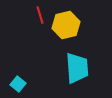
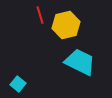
cyan trapezoid: moved 3 px right, 6 px up; rotated 60 degrees counterclockwise
